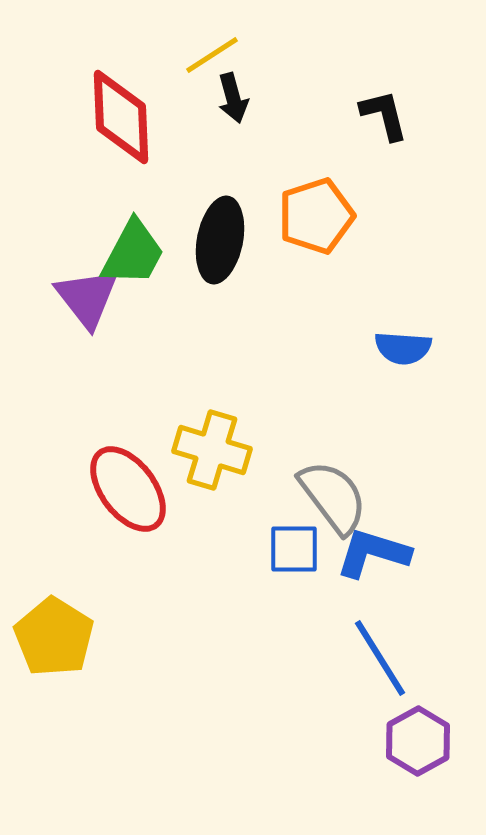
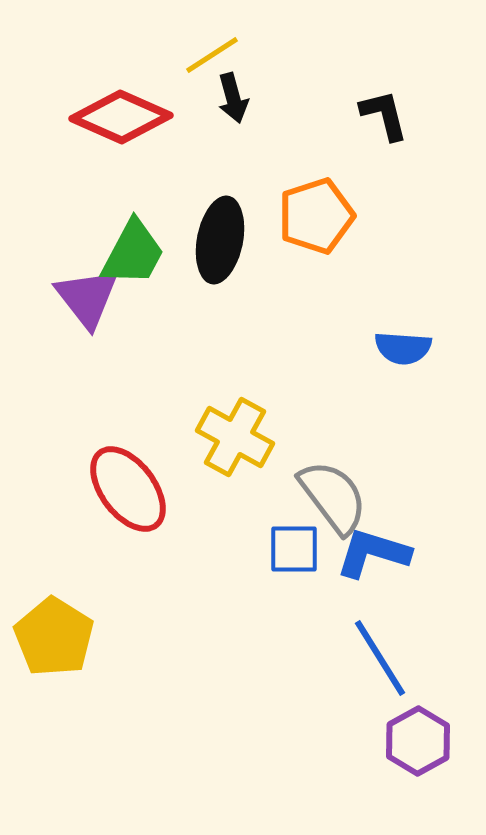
red diamond: rotated 64 degrees counterclockwise
yellow cross: moved 23 px right, 13 px up; rotated 12 degrees clockwise
